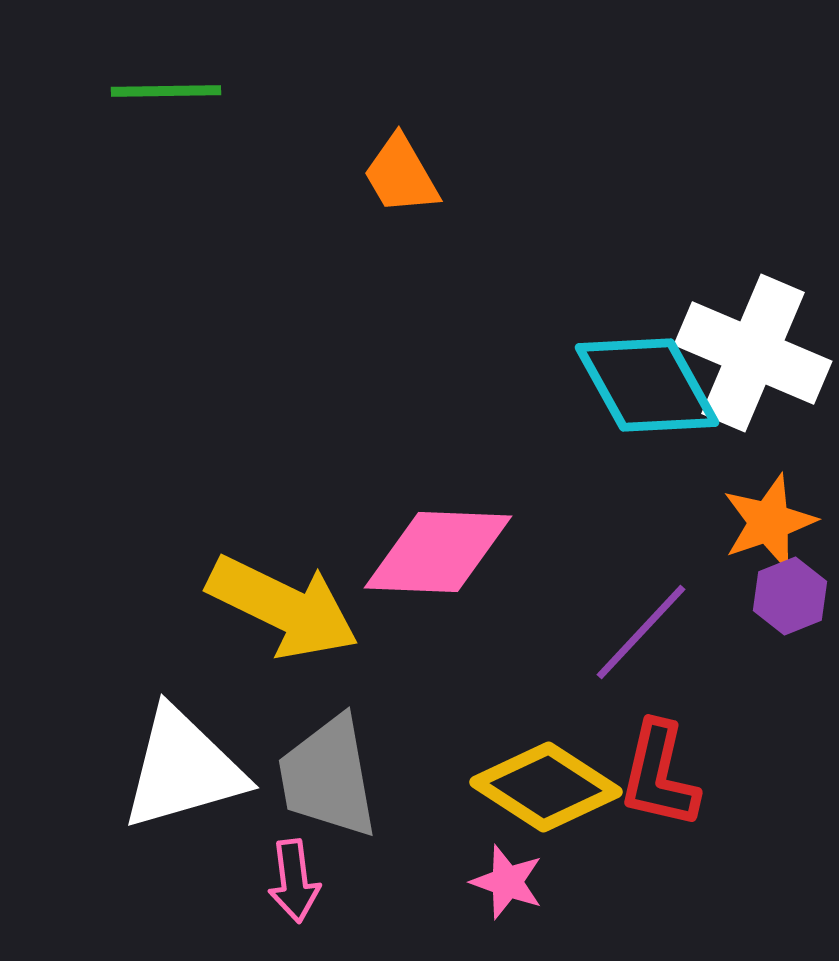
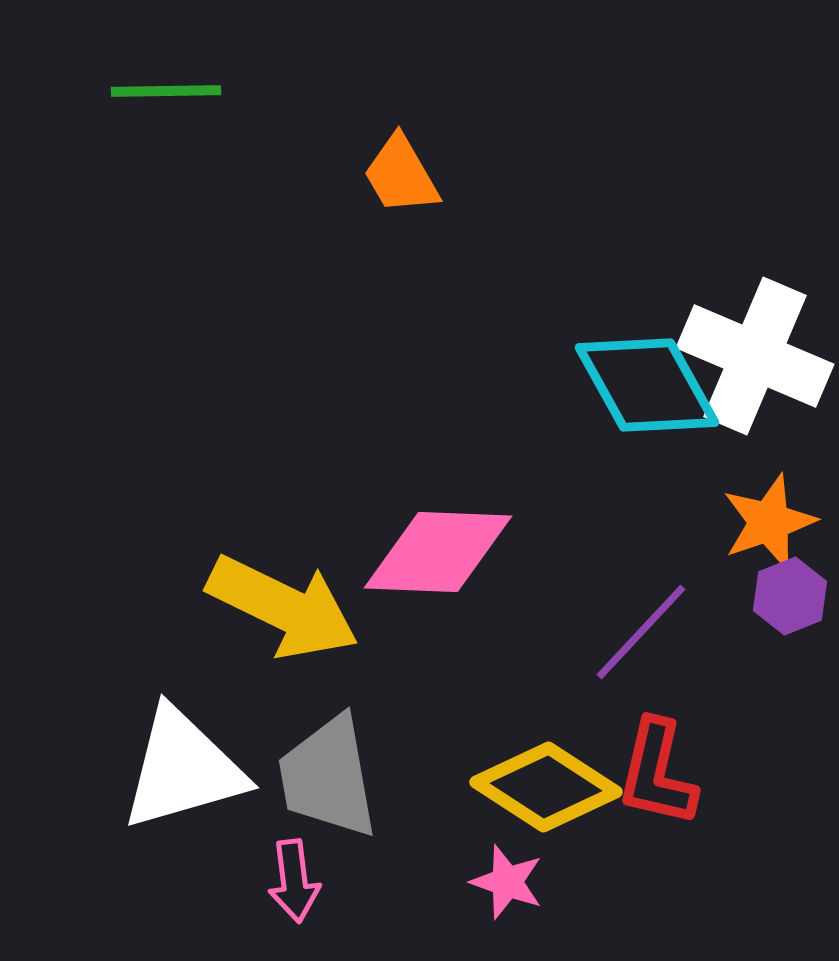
white cross: moved 2 px right, 3 px down
red L-shape: moved 2 px left, 2 px up
